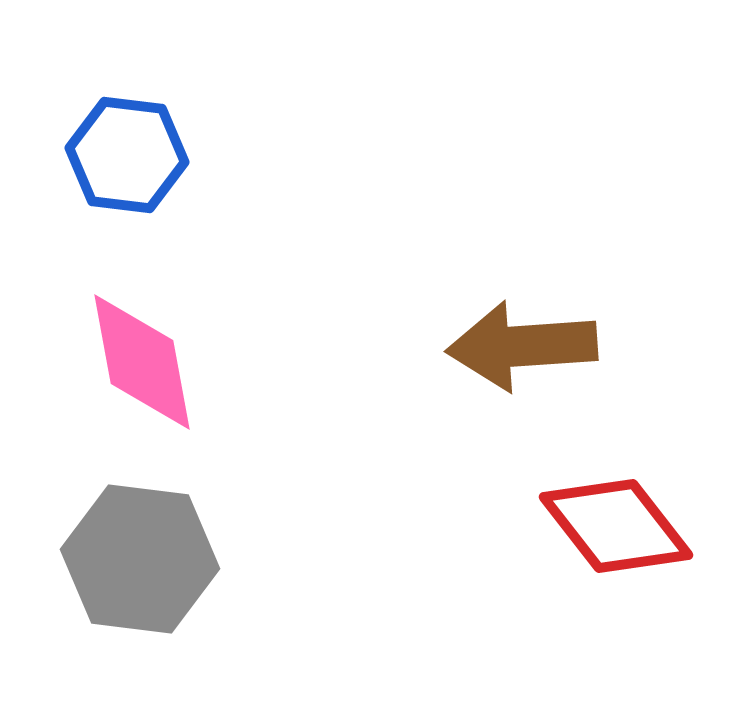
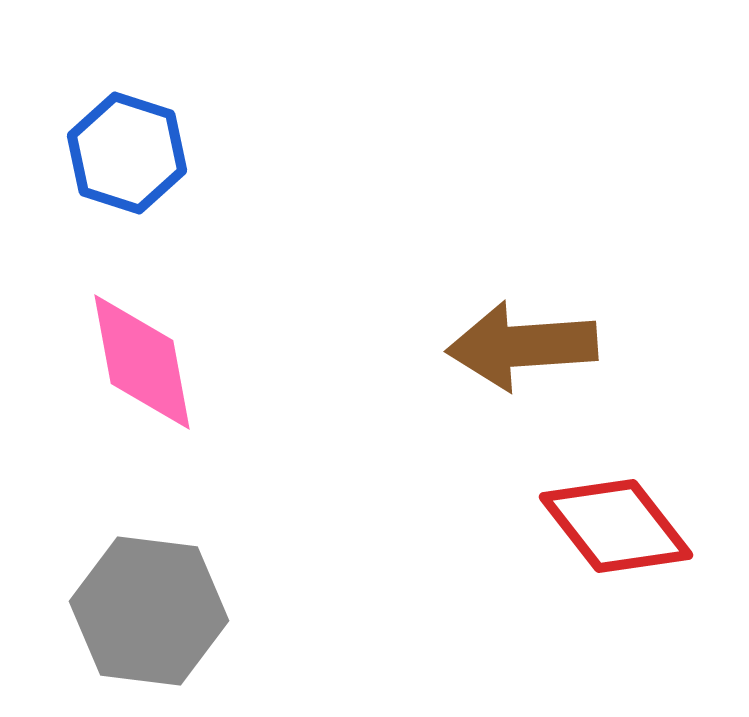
blue hexagon: moved 2 px up; rotated 11 degrees clockwise
gray hexagon: moved 9 px right, 52 px down
